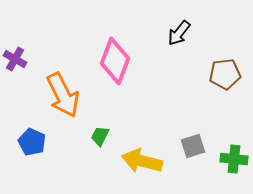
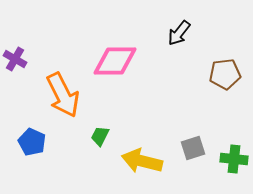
pink diamond: rotated 69 degrees clockwise
gray square: moved 2 px down
